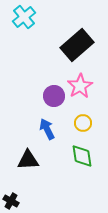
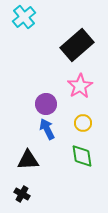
purple circle: moved 8 px left, 8 px down
black cross: moved 11 px right, 7 px up
